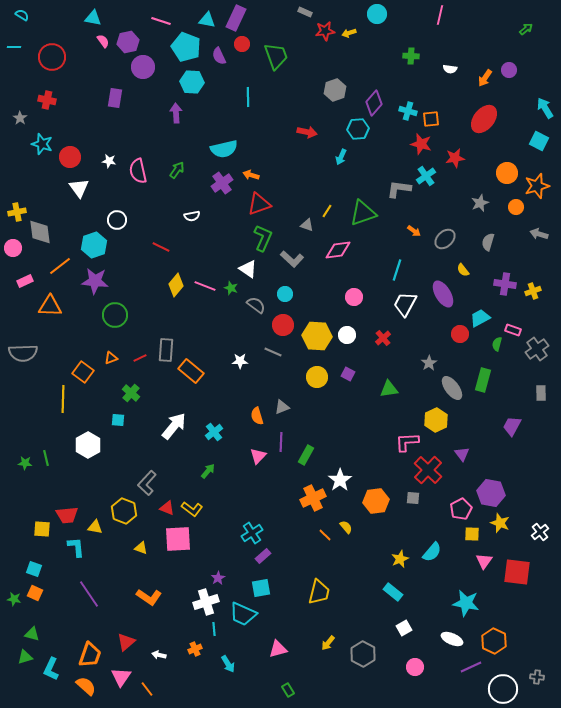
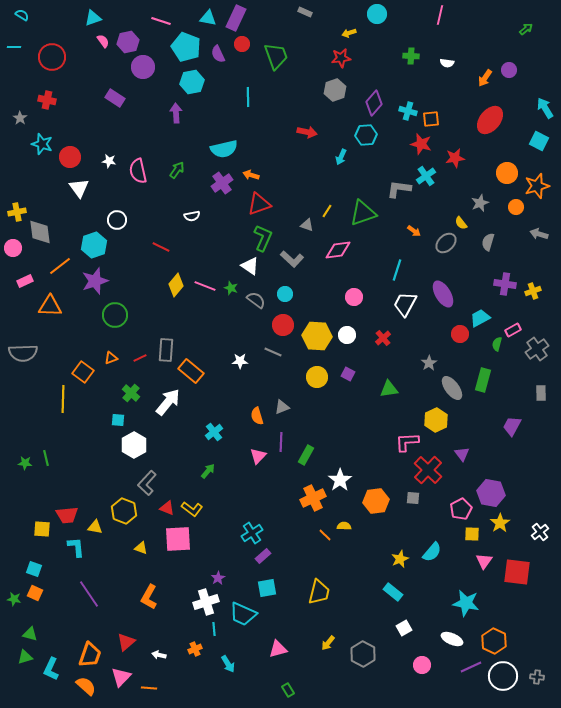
cyan triangle at (93, 18): rotated 30 degrees counterclockwise
cyan triangle at (207, 20): moved 1 px right, 2 px up
red star at (325, 31): moved 16 px right, 27 px down
purple semicircle at (219, 56): moved 1 px left, 2 px up
white semicircle at (450, 69): moved 3 px left, 6 px up
cyan hexagon at (192, 82): rotated 15 degrees counterclockwise
purple rectangle at (115, 98): rotated 66 degrees counterclockwise
red ellipse at (484, 119): moved 6 px right, 1 px down
cyan hexagon at (358, 129): moved 8 px right, 6 px down
gray ellipse at (445, 239): moved 1 px right, 4 px down
white triangle at (248, 269): moved 2 px right, 3 px up
yellow semicircle at (463, 270): moved 2 px left, 47 px up
purple star at (95, 281): rotated 24 degrees counterclockwise
gray semicircle at (256, 305): moved 5 px up
pink rectangle at (513, 330): rotated 49 degrees counterclockwise
white arrow at (174, 426): moved 6 px left, 24 px up
white hexagon at (88, 445): moved 46 px right
yellow star at (500, 523): rotated 18 degrees clockwise
yellow semicircle at (346, 527): moved 2 px left, 1 px up; rotated 48 degrees counterclockwise
cyan square at (261, 588): moved 6 px right
orange L-shape at (149, 597): rotated 85 degrees clockwise
green triangle at (32, 634): moved 2 px left
pink circle at (415, 667): moved 7 px right, 2 px up
pink triangle at (121, 677): rotated 10 degrees clockwise
orange line at (147, 689): moved 2 px right, 1 px up; rotated 49 degrees counterclockwise
white circle at (503, 689): moved 13 px up
